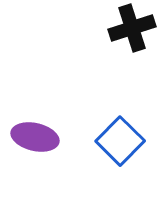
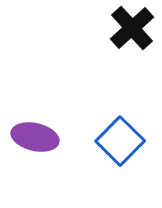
black cross: rotated 24 degrees counterclockwise
